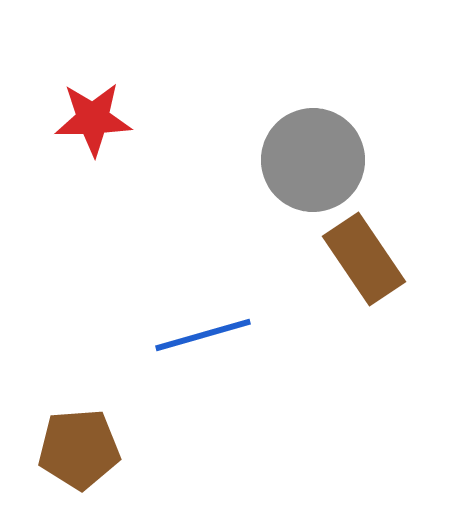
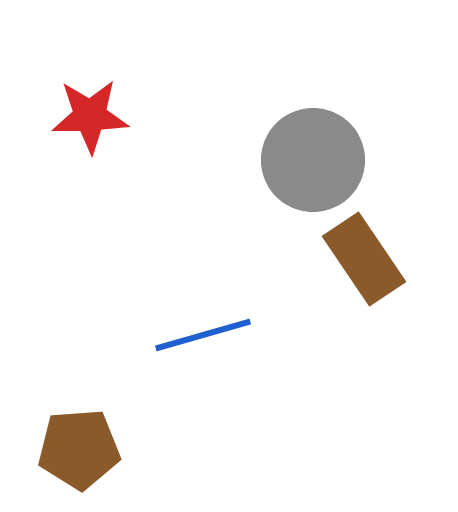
red star: moved 3 px left, 3 px up
